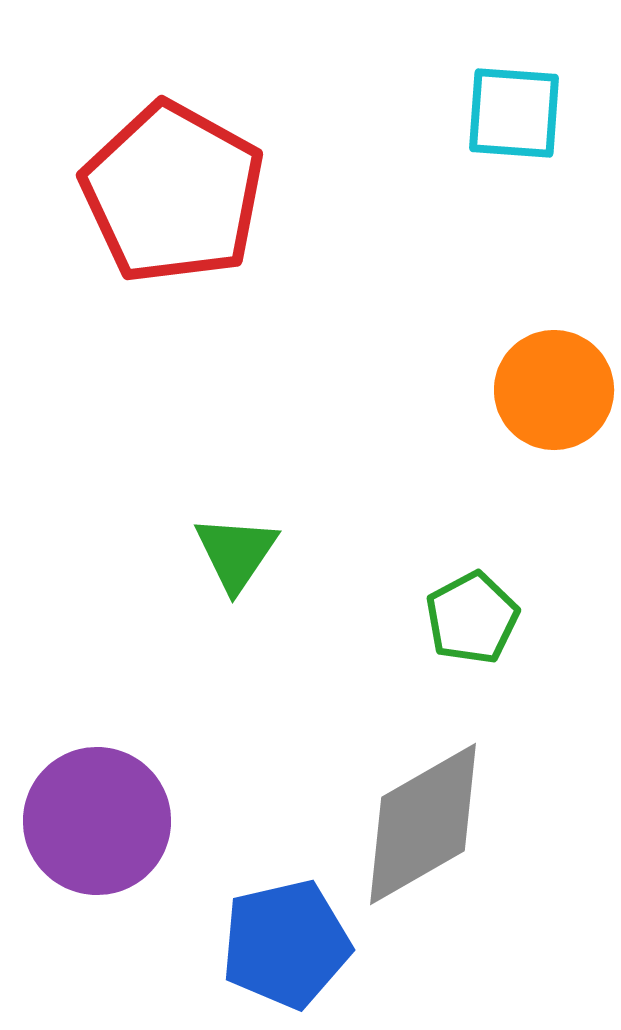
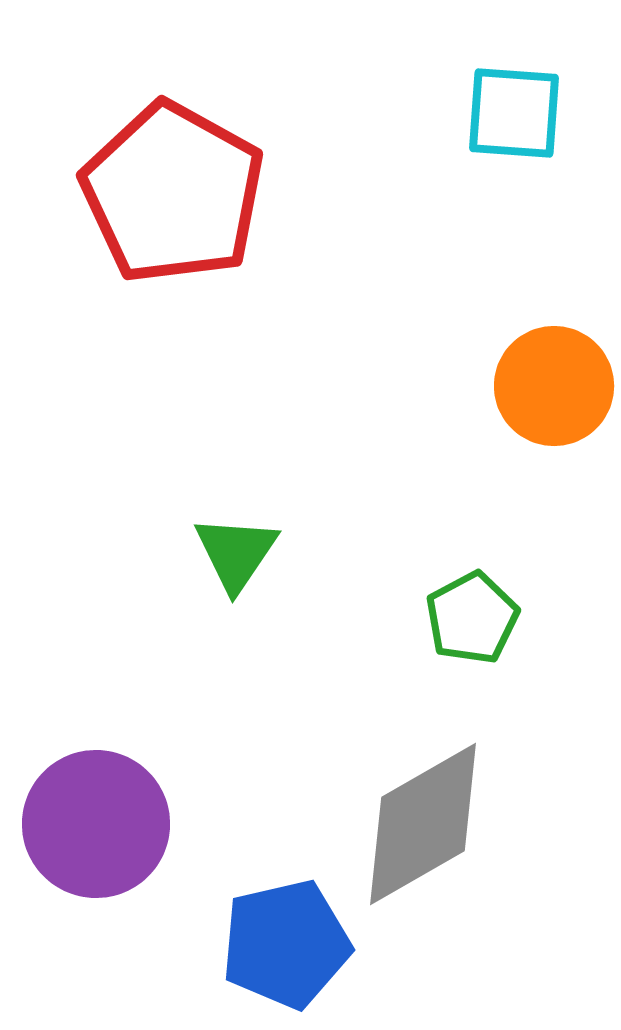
orange circle: moved 4 px up
purple circle: moved 1 px left, 3 px down
